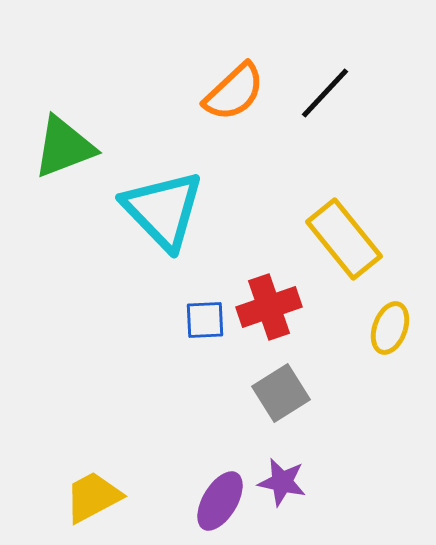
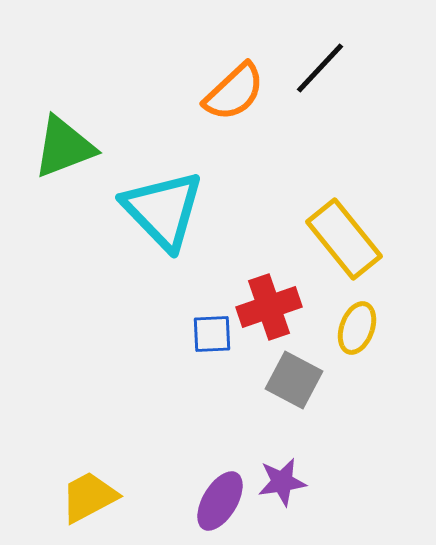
black line: moved 5 px left, 25 px up
blue square: moved 7 px right, 14 px down
yellow ellipse: moved 33 px left
gray square: moved 13 px right, 13 px up; rotated 30 degrees counterclockwise
purple star: rotated 21 degrees counterclockwise
yellow trapezoid: moved 4 px left
